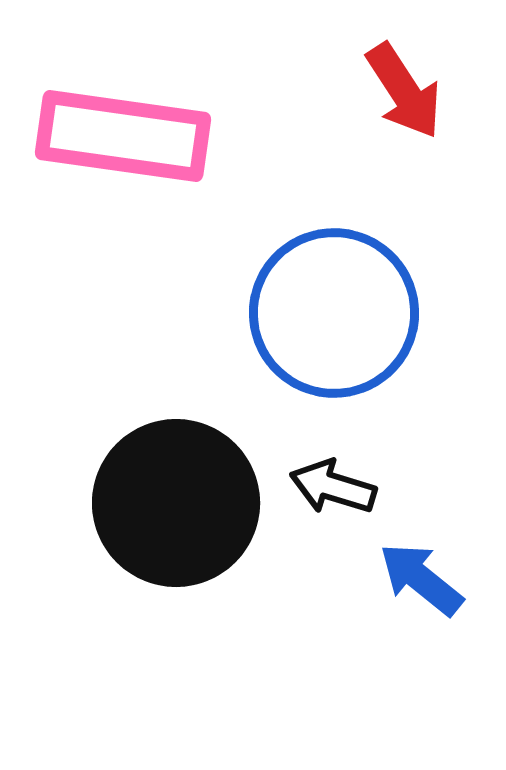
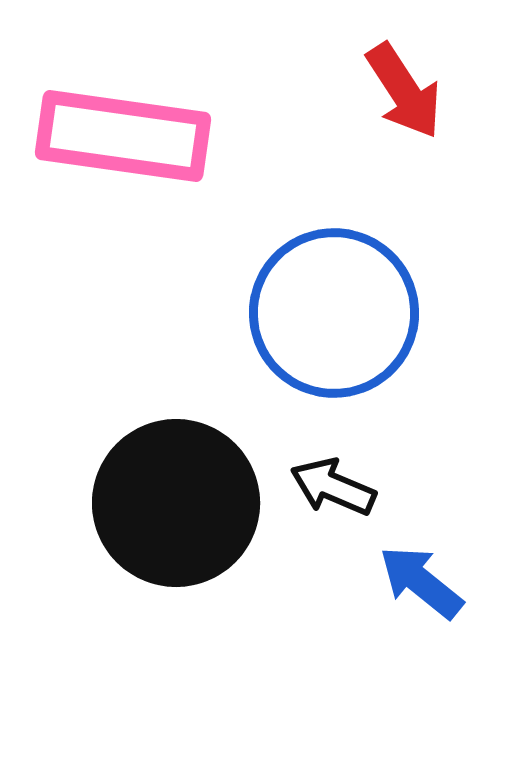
black arrow: rotated 6 degrees clockwise
blue arrow: moved 3 px down
